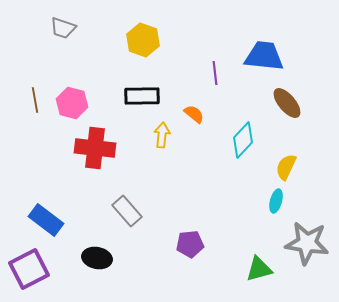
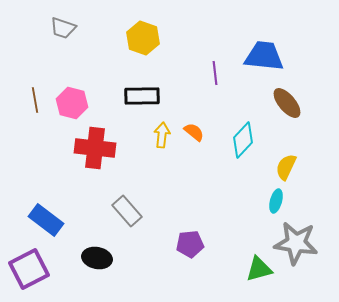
yellow hexagon: moved 2 px up
orange semicircle: moved 18 px down
gray star: moved 11 px left
